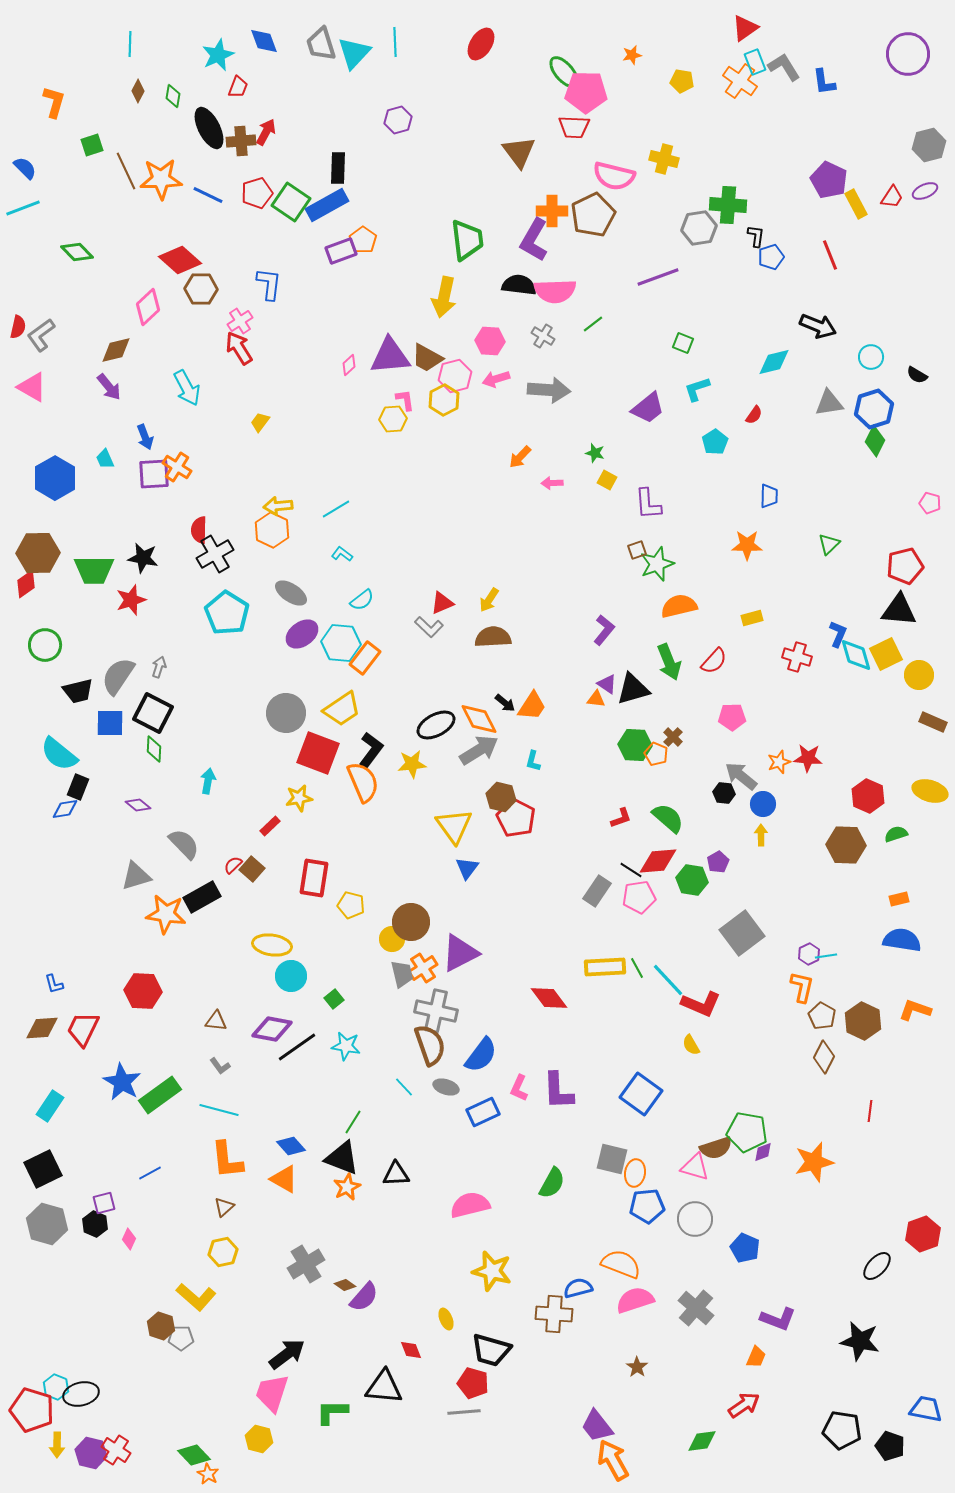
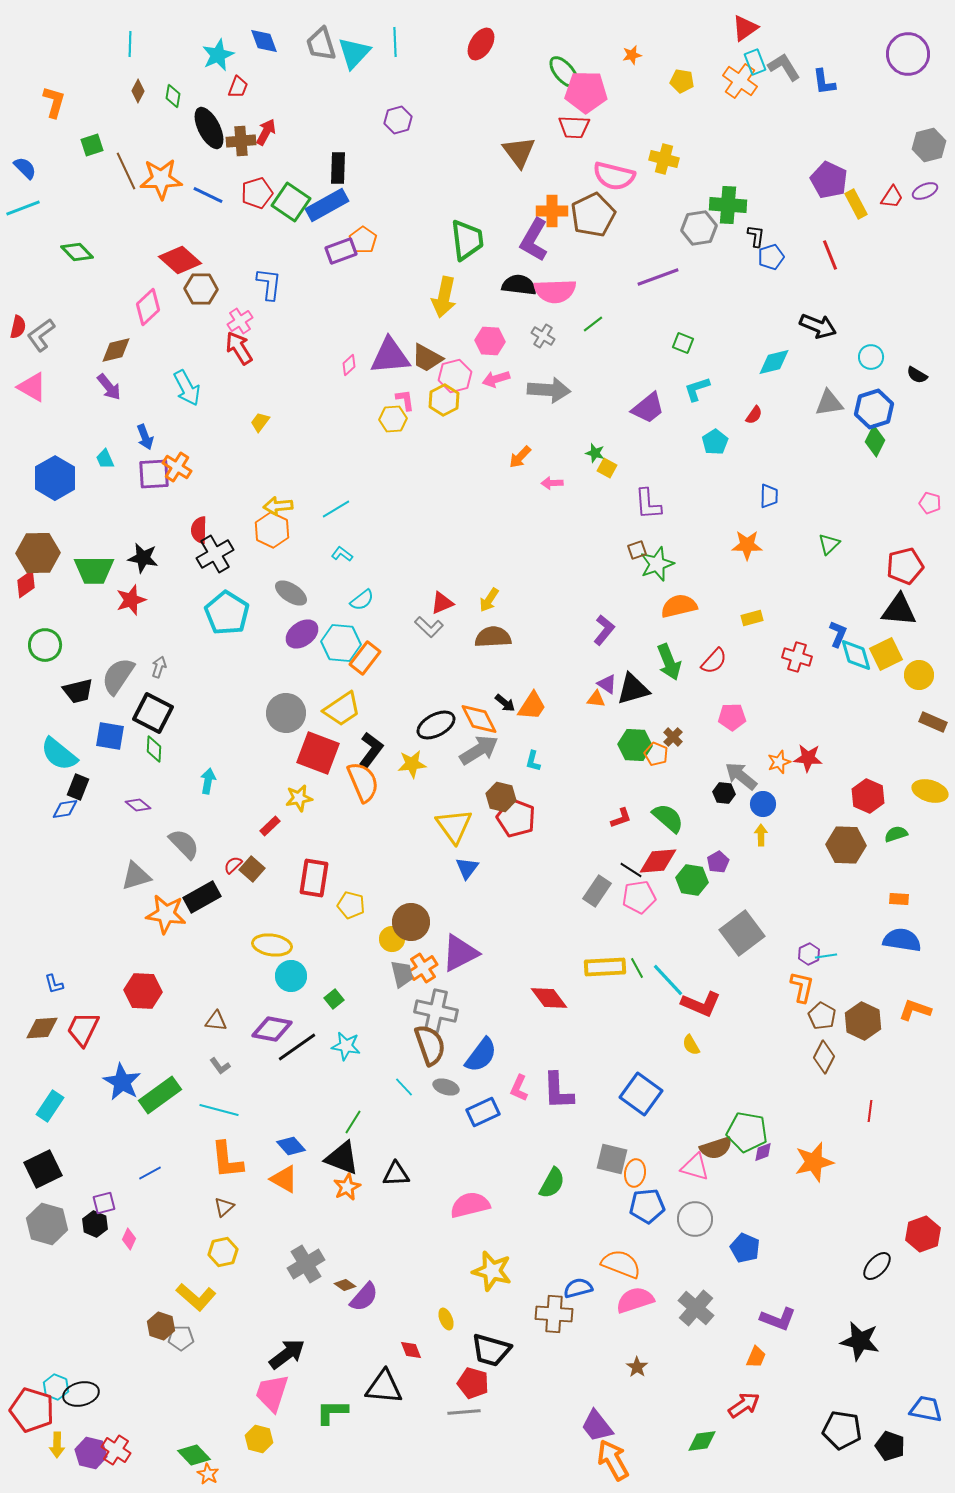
yellow square at (607, 480): moved 12 px up
blue square at (110, 723): moved 13 px down; rotated 8 degrees clockwise
red pentagon at (516, 818): rotated 6 degrees counterclockwise
orange rectangle at (899, 899): rotated 18 degrees clockwise
